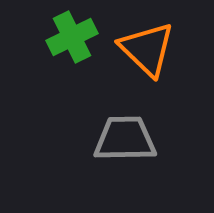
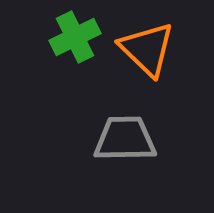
green cross: moved 3 px right
